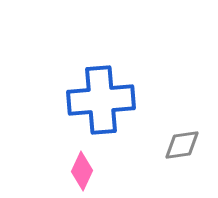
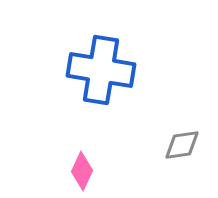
blue cross: moved 30 px up; rotated 14 degrees clockwise
